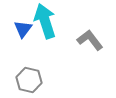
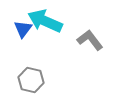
cyan arrow: rotated 48 degrees counterclockwise
gray hexagon: moved 2 px right
